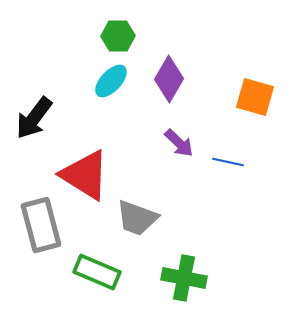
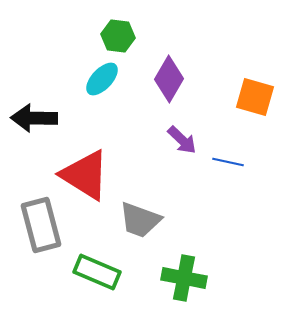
green hexagon: rotated 8 degrees clockwise
cyan ellipse: moved 9 px left, 2 px up
black arrow: rotated 54 degrees clockwise
purple arrow: moved 3 px right, 3 px up
gray trapezoid: moved 3 px right, 2 px down
